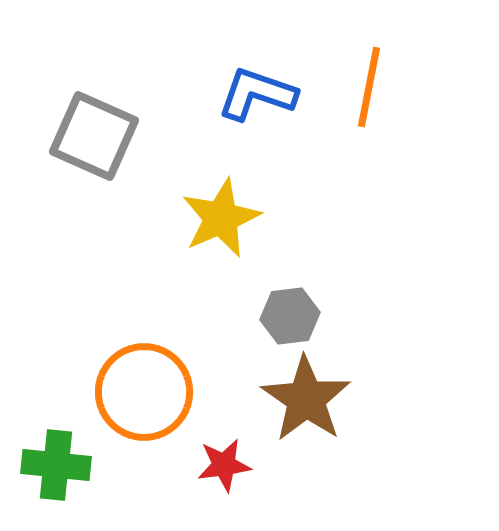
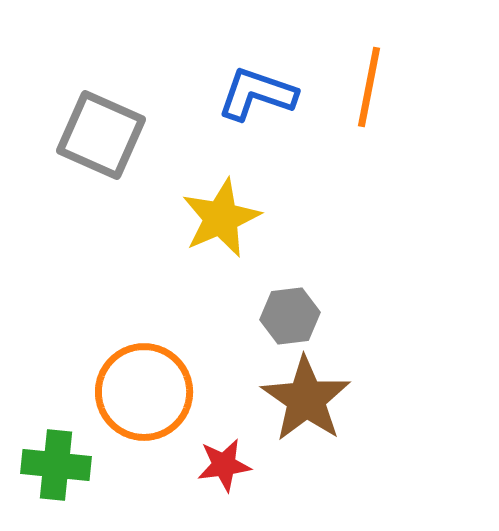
gray square: moved 7 px right, 1 px up
